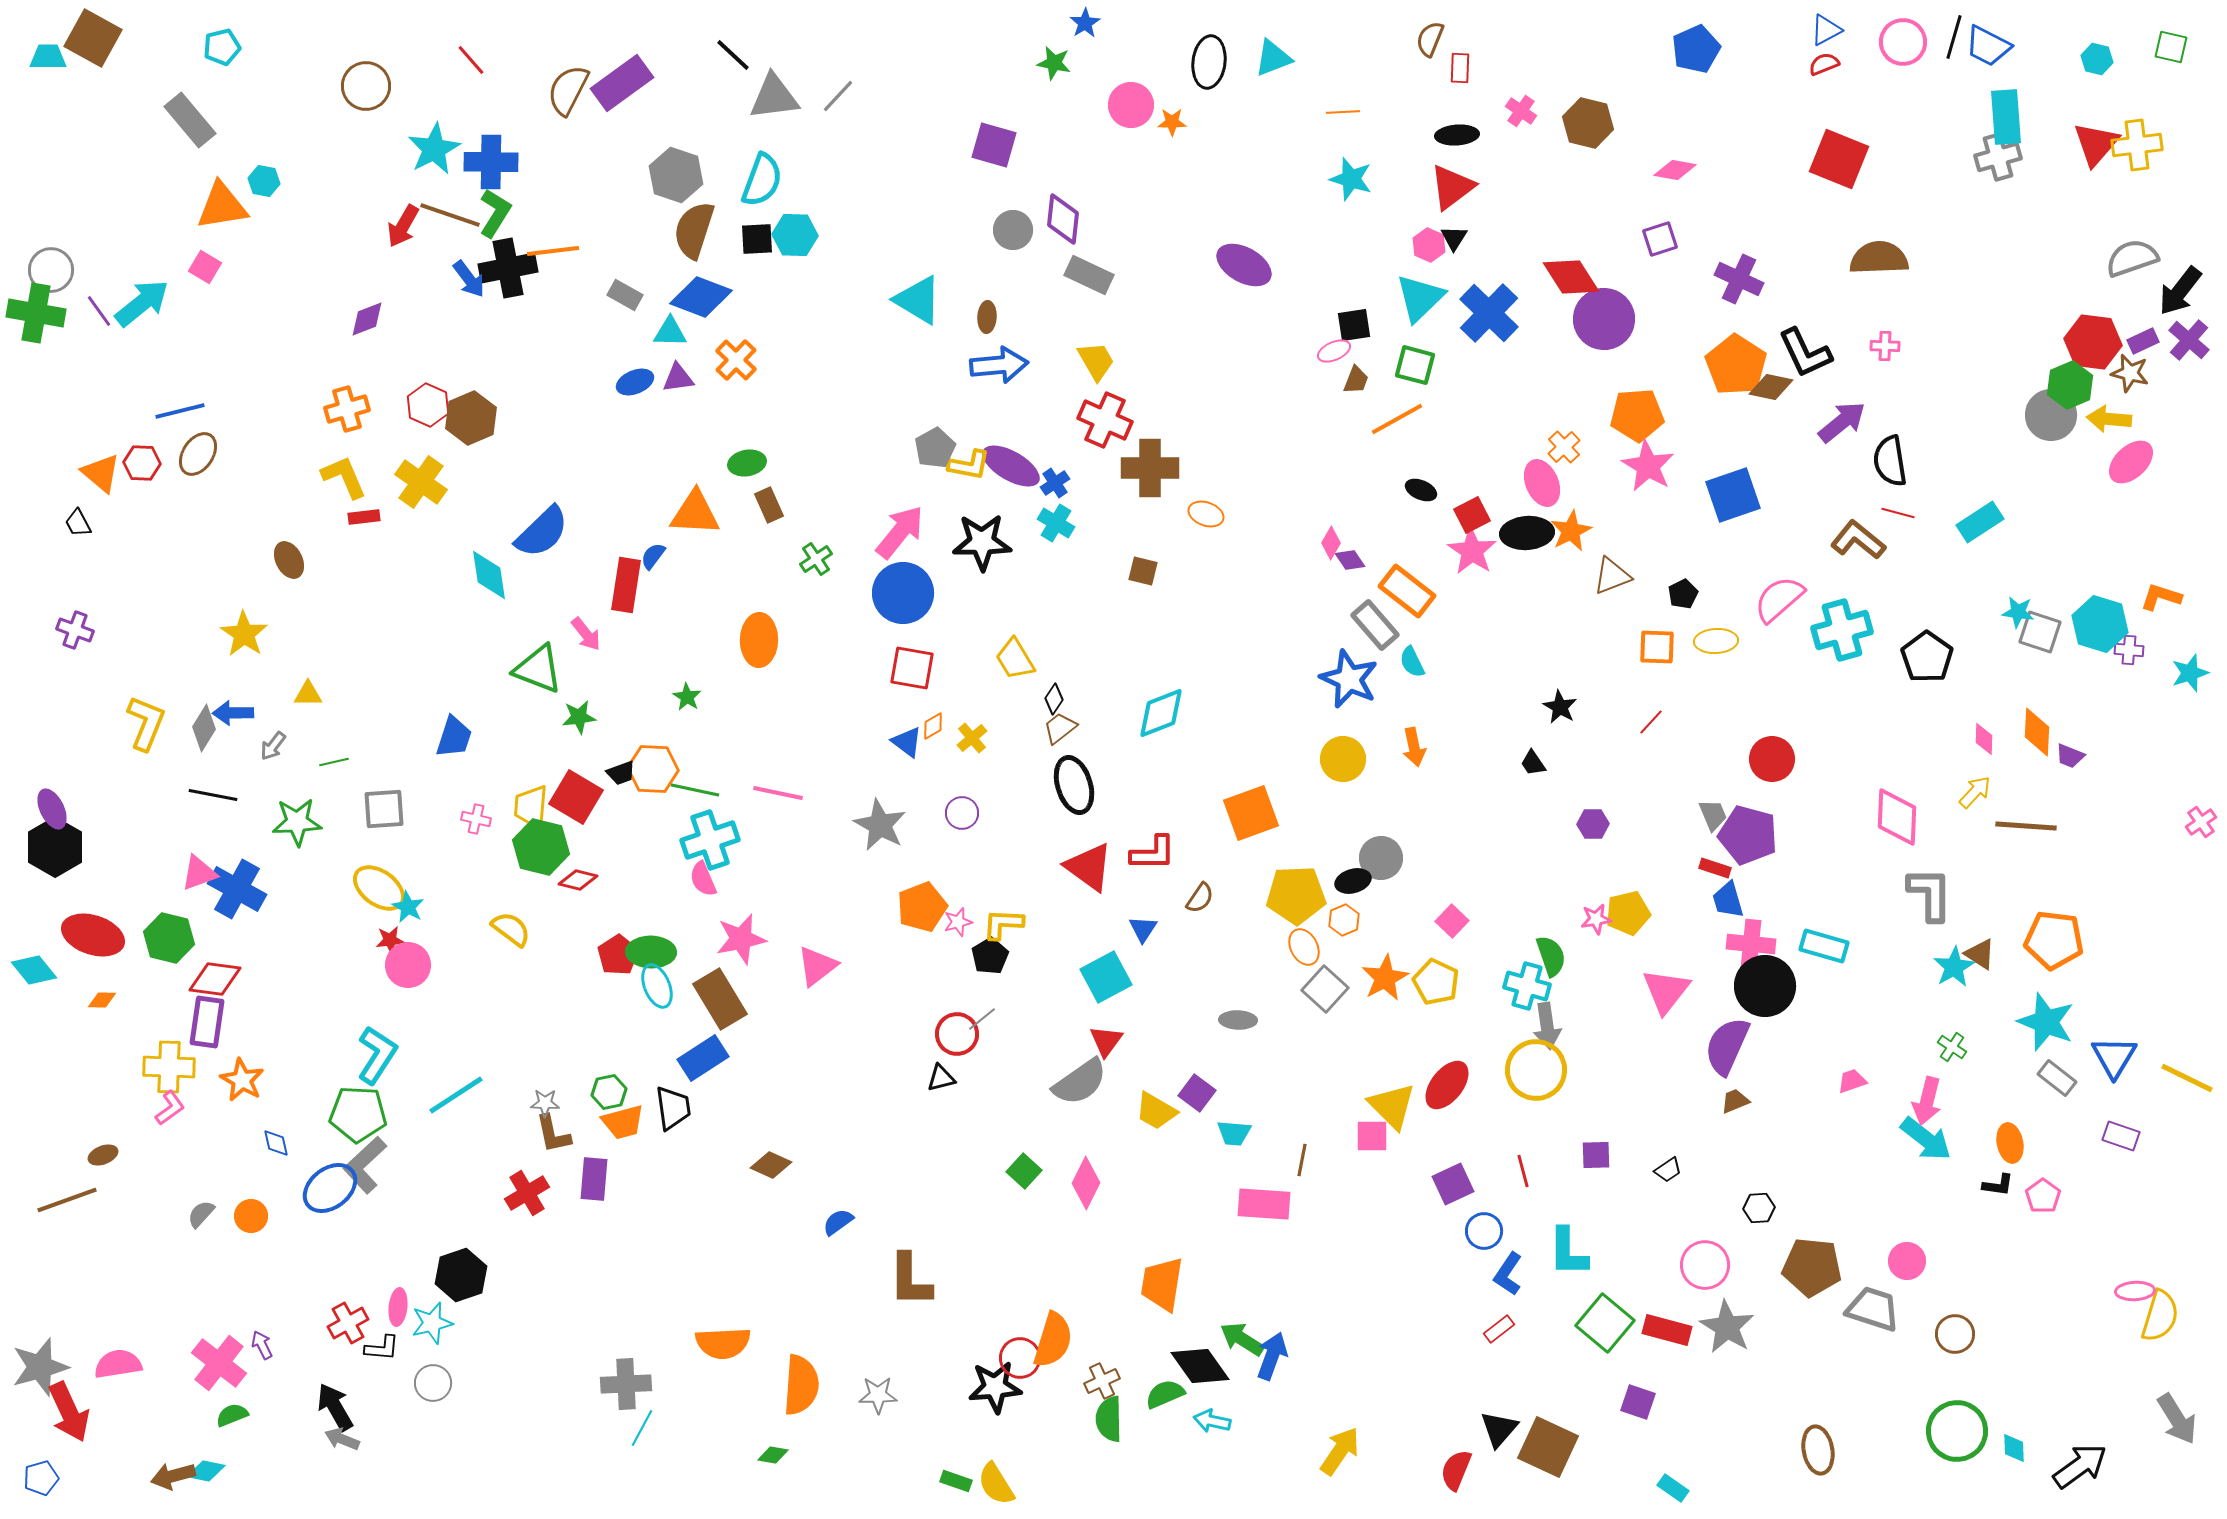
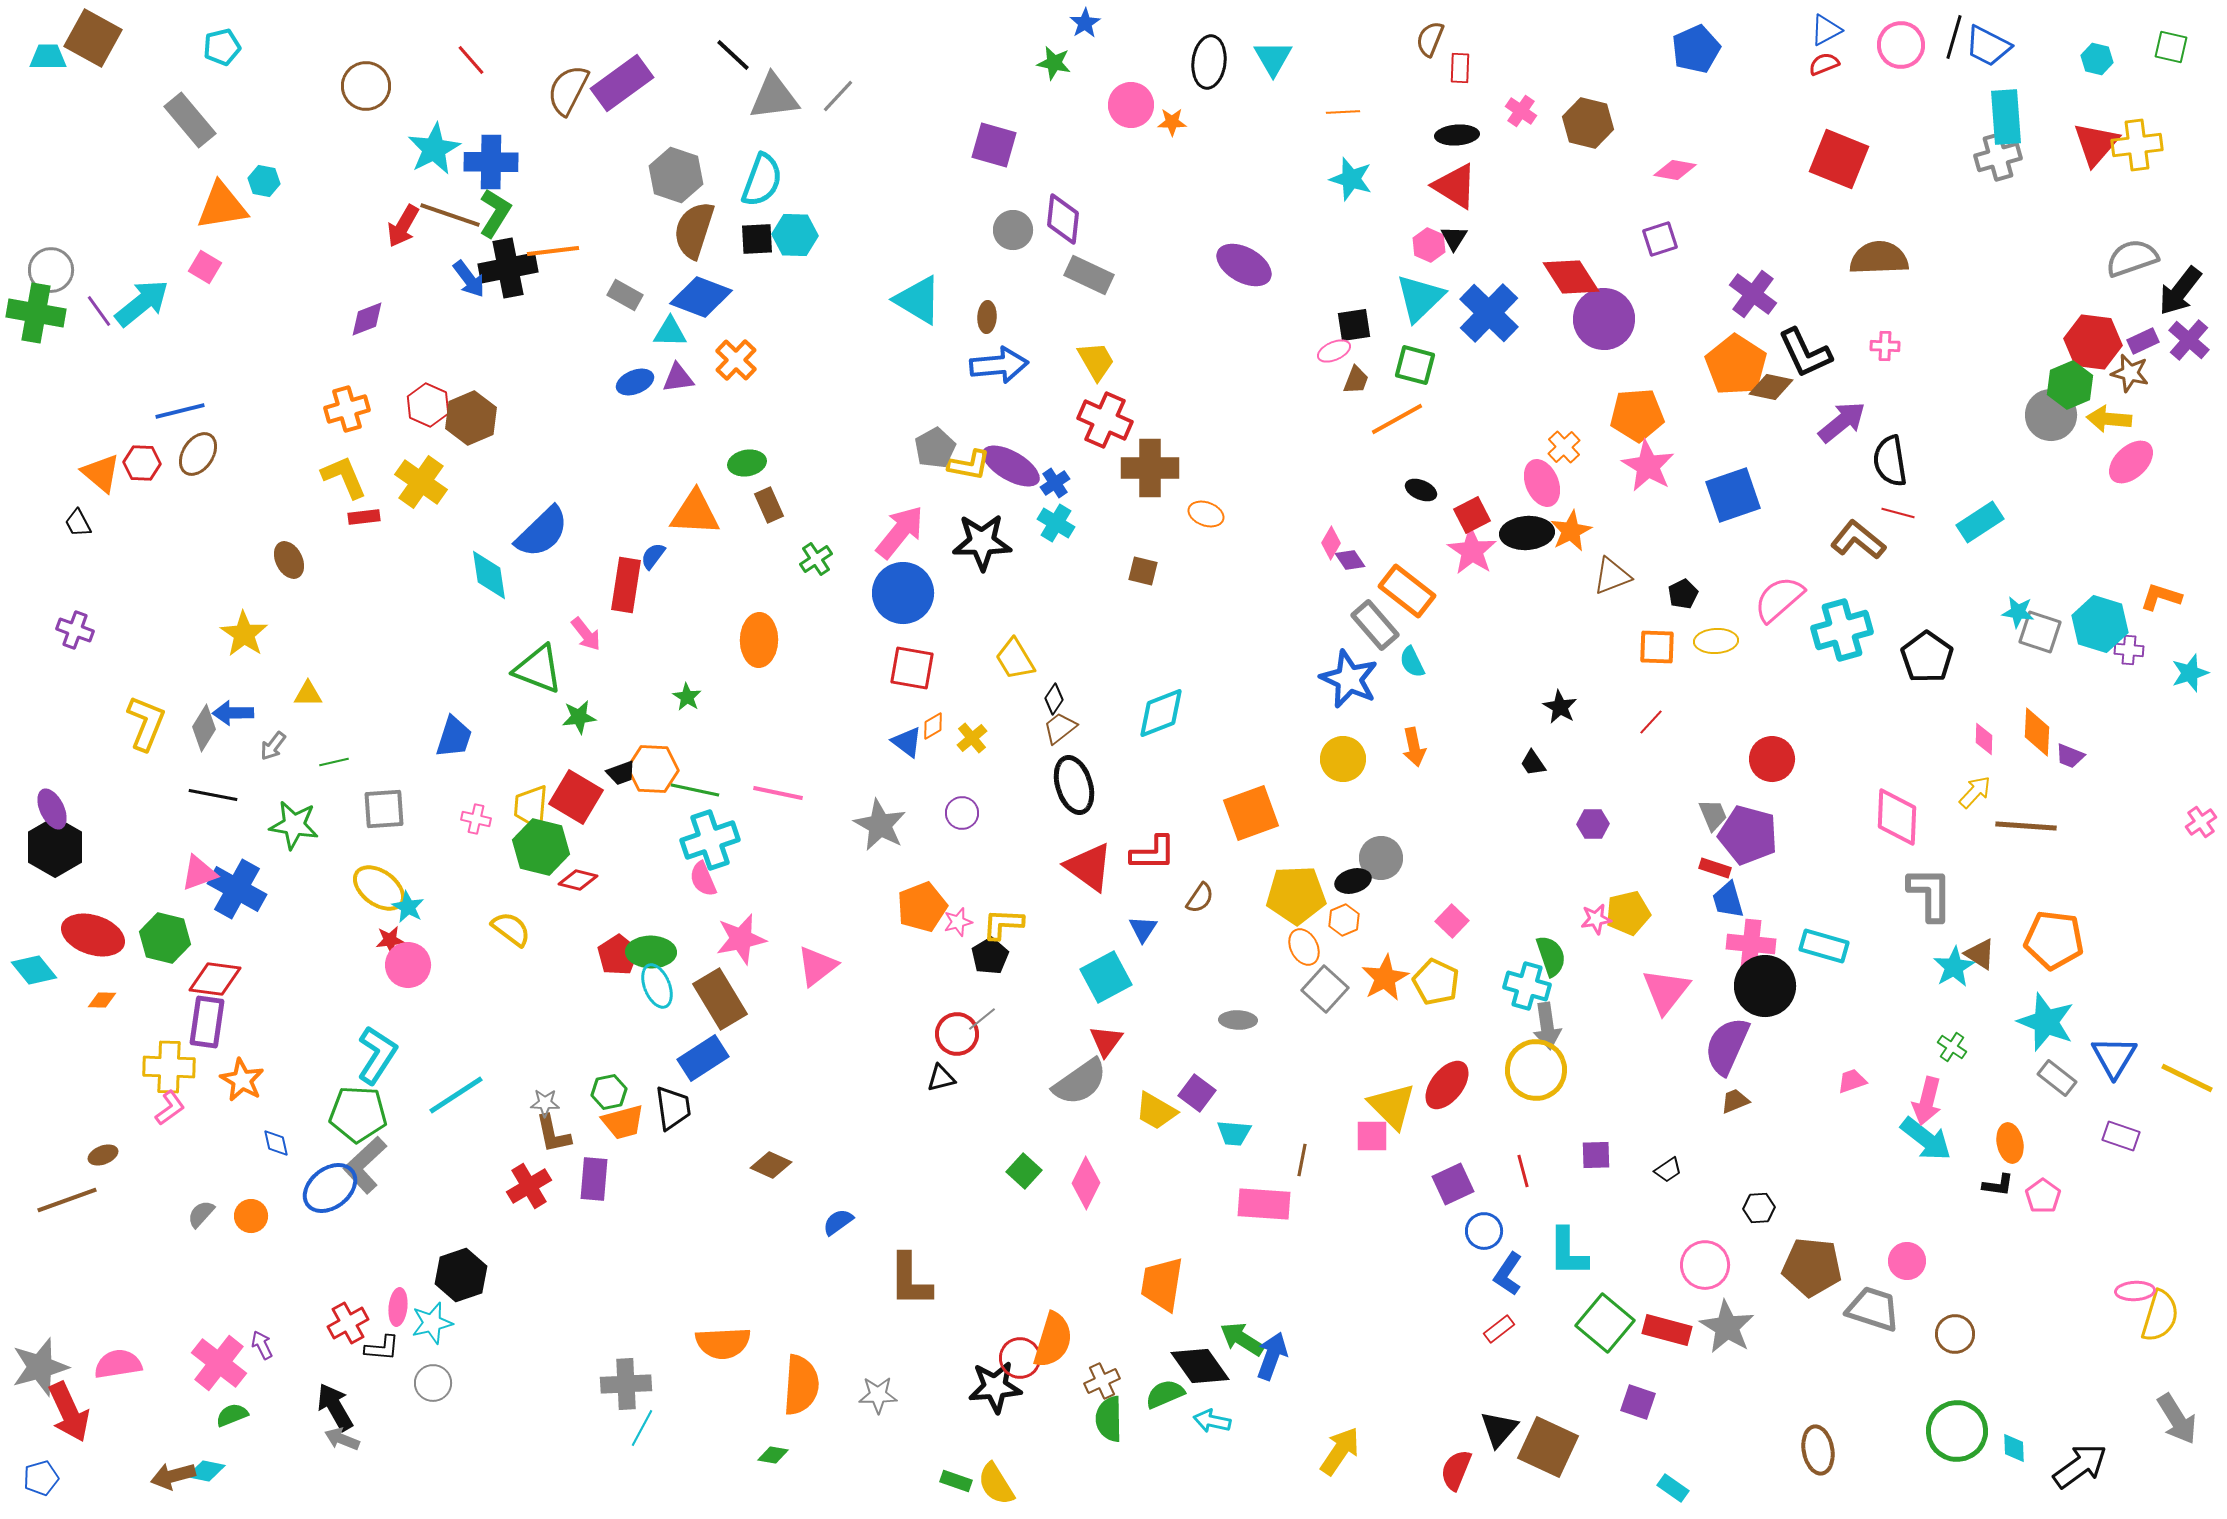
pink circle at (1903, 42): moved 2 px left, 3 px down
cyan triangle at (1273, 58): rotated 39 degrees counterclockwise
red triangle at (1452, 187): moved 3 px right, 1 px up; rotated 51 degrees counterclockwise
purple cross at (1739, 279): moved 14 px right, 15 px down; rotated 12 degrees clockwise
green star at (297, 822): moved 3 px left, 3 px down; rotated 12 degrees clockwise
green hexagon at (169, 938): moved 4 px left
red cross at (527, 1193): moved 2 px right, 7 px up
